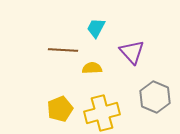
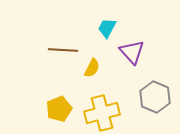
cyan trapezoid: moved 11 px right
yellow semicircle: rotated 120 degrees clockwise
yellow pentagon: moved 1 px left
